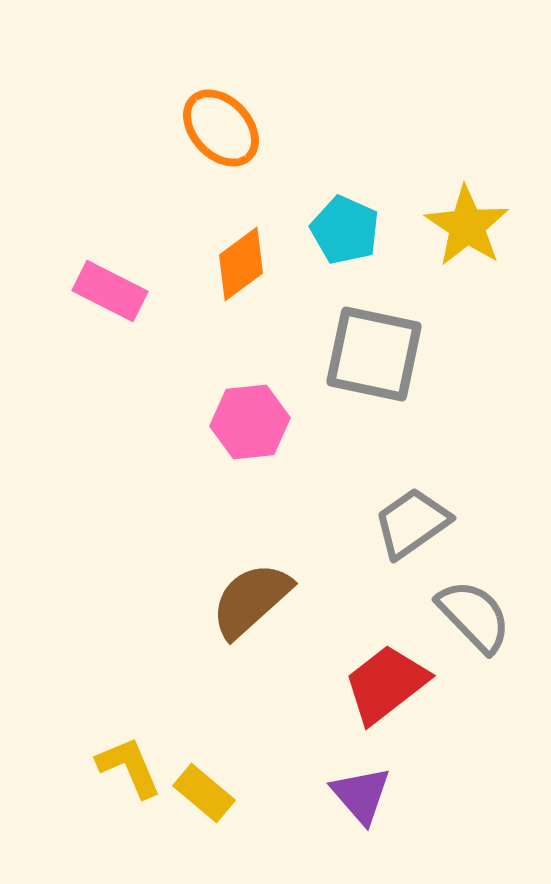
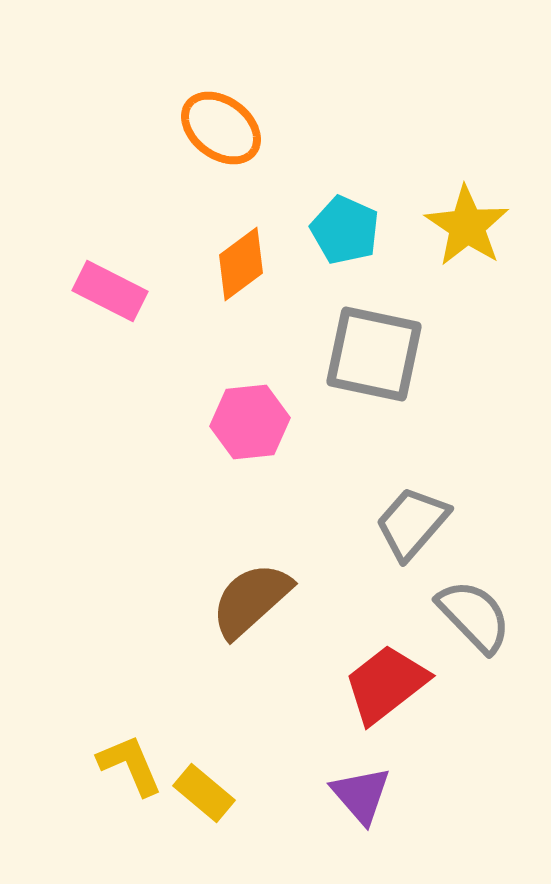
orange ellipse: rotated 10 degrees counterclockwise
gray trapezoid: rotated 14 degrees counterclockwise
yellow L-shape: moved 1 px right, 2 px up
